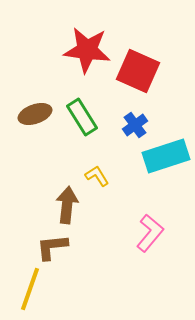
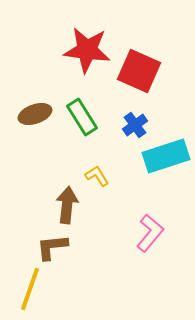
red square: moved 1 px right
